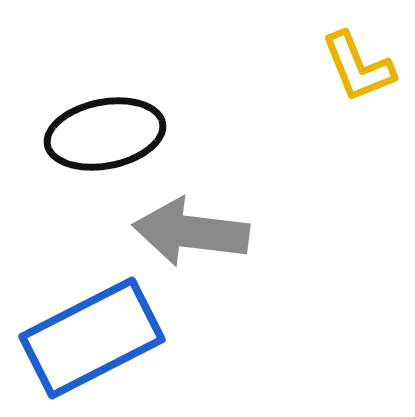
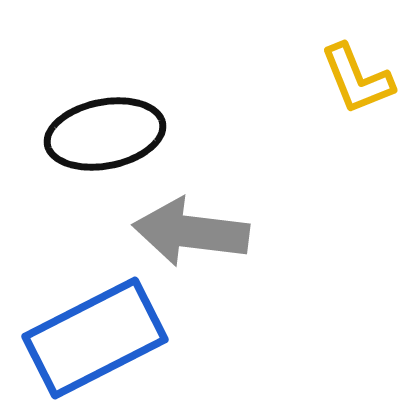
yellow L-shape: moved 1 px left, 12 px down
blue rectangle: moved 3 px right
